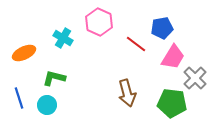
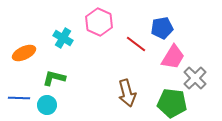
blue line: rotated 70 degrees counterclockwise
